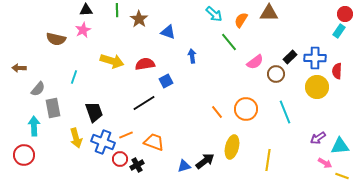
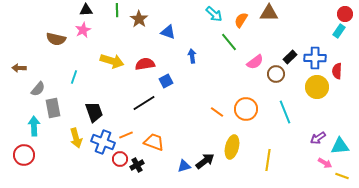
orange line at (217, 112): rotated 16 degrees counterclockwise
